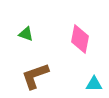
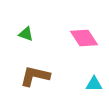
pink diamond: moved 4 px right, 1 px up; rotated 44 degrees counterclockwise
brown L-shape: rotated 32 degrees clockwise
